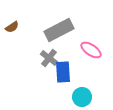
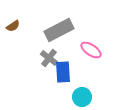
brown semicircle: moved 1 px right, 1 px up
